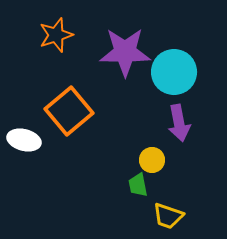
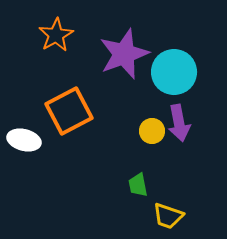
orange star: rotated 12 degrees counterclockwise
purple star: moved 1 px left, 2 px down; rotated 21 degrees counterclockwise
orange square: rotated 12 degrees clockwise
yellow circle: moved 29 px up
